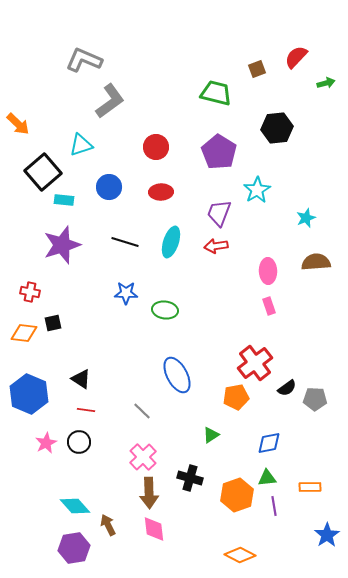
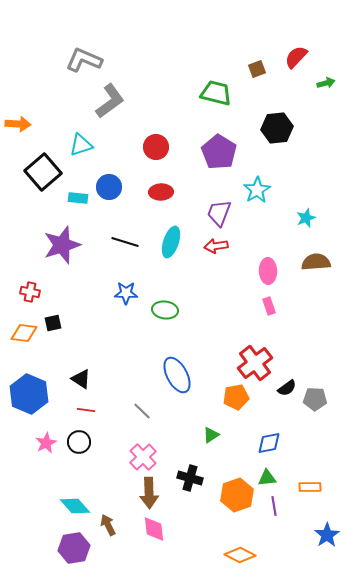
orange arrow at (18, 124): rotated 40 degrees counterclockwise
cyan rectangle at (64, 200): moved 14 px right, 2 px up
